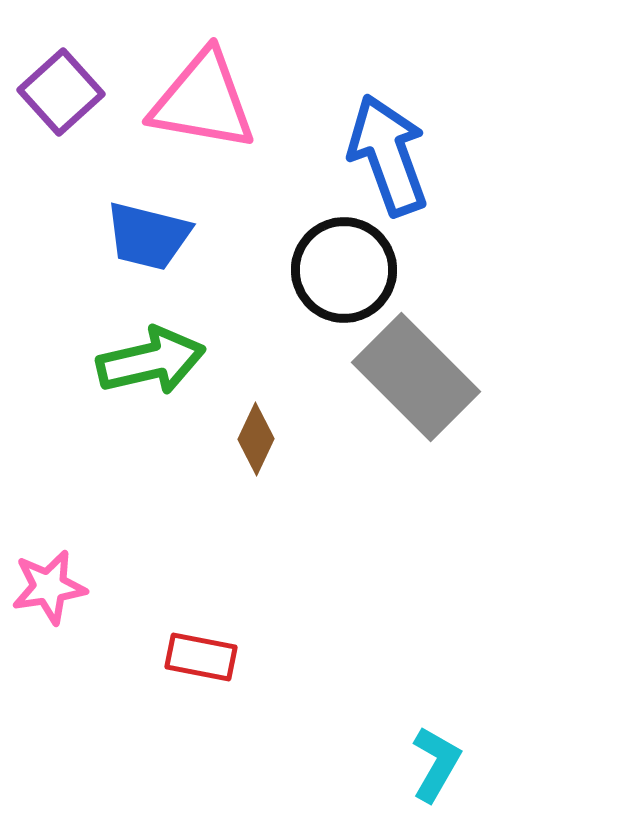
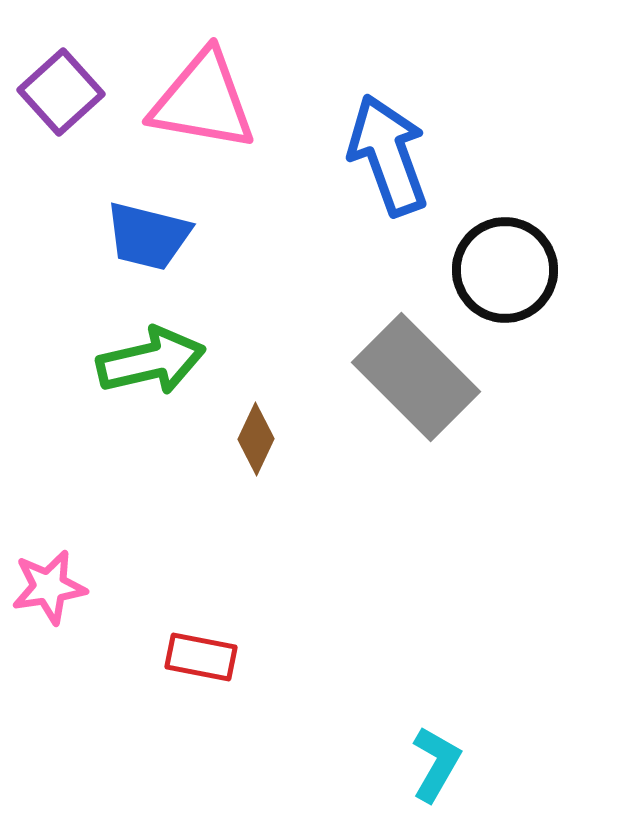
black circle: moved 161 px right
